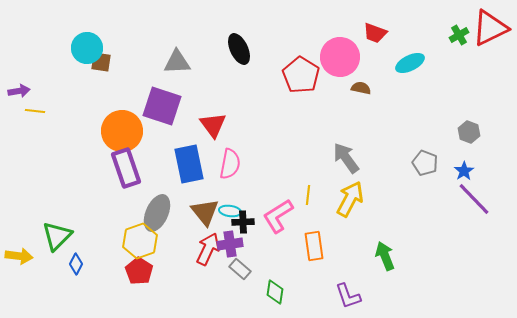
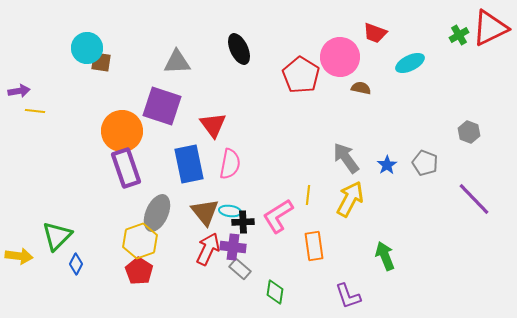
blue star at (464, 171): moved 77 px left, 6 px up
purple cross at (230, 244): moved 3 px right, 3 px down; rotated 15 degrees clockwise
